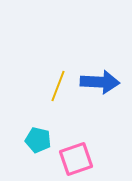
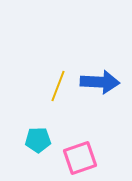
cyan pentagon: rotated 15 degrees counterclockwise
pink square: moved 4 px right, 1 px up
